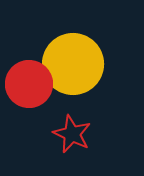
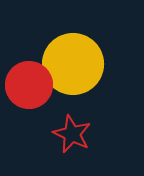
red circle: moved 1 px down
